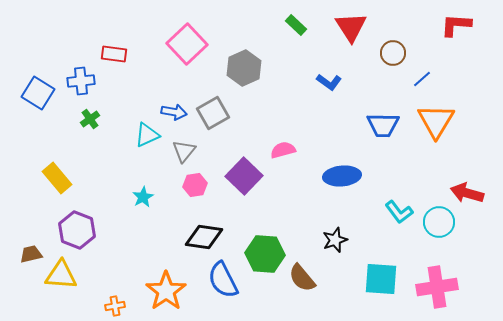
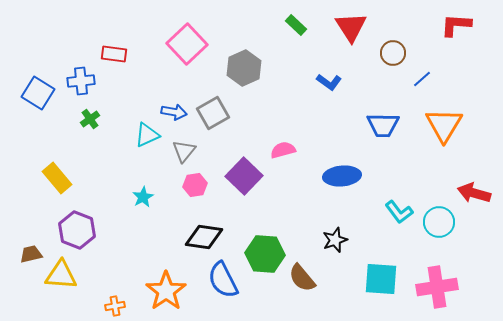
orange triangle: moved 8 px right, 4 px down
red arrow: moved 7 px right
